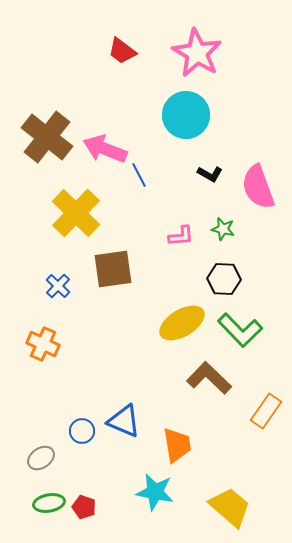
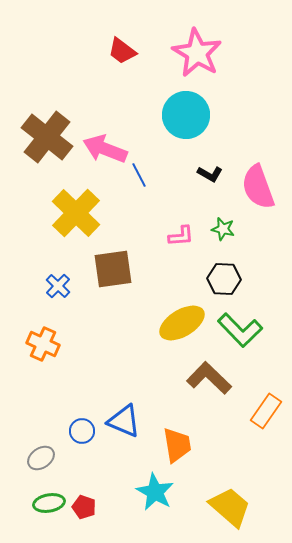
cyan star: rotated 18 degrees clockwise
